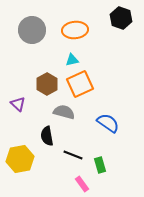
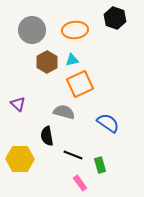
black hexagon: moved 6 px left
brown hexagon: moved 22 px up
yellow hexagon: rotated 12 degrees clockwise
pink rectangle: moved 2 px left, 1 px up
